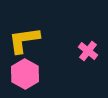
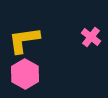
pink cross: moved 3 px right, 14 px up
